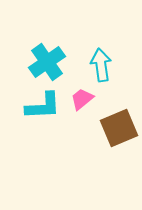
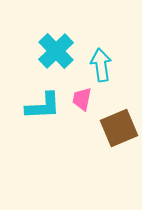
cyan cross: moved 9 px right, 11 px up; rotated 9 degrees counterclockwise
pink trapezoid: rotated 40 degrees counterclockwise
